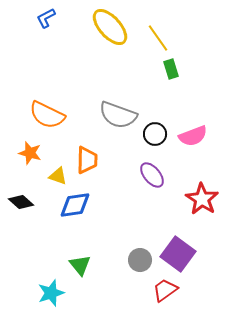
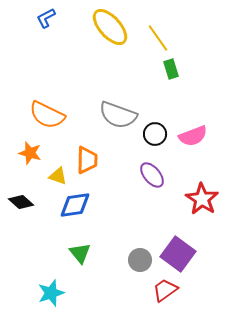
green triangle: moved 12 px up
